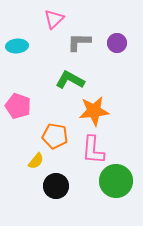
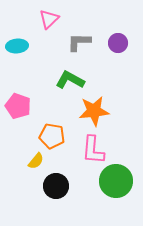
pink triangle: moved 5 px left
purple circle: moved 1 px right
orange pentagon: moved 3 px left
